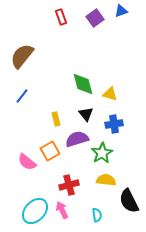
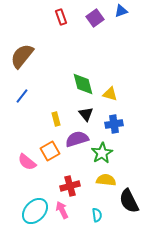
red cross: moved 1 px right, 1 px down
